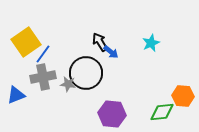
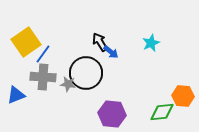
gray cross: rotated 15 degrees clockwise
